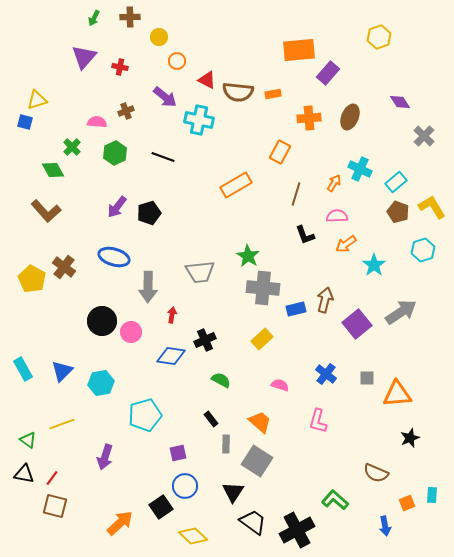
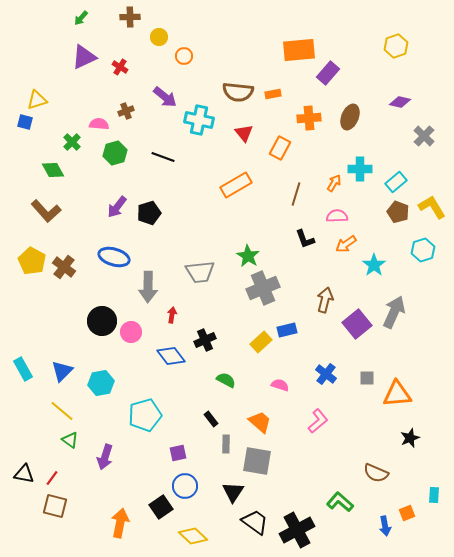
green arrow at (94, 18): moved 13 px left; rotated 14 degrees clockwise
yellow hexagon at (379, 37): moved 17 px right, 9 px down
purple triangle at (84, 57): rotated 24 degrees clockwise
orange circle at (177, 61): moved 7 px right, 5 px up
red cross at (120, 67): rotated 21 degrees clockwise
red triangle at (207, 80): moved 37 px right, 53 px down; rotated 24 degrees clockwise
purple diamond at (400, 102): rotated 45 degrees counterclockwise
pink semicircle at (97, 122): moved 2 px right, 2 px down
green cross at (72, 147): moved 5 px up
orange rectangle at (280, 152): moved 4 px up
green hexagon at (115, 153): rotated 10 degrees clockwise
cyan cross at (360, 169): rotated 25 degrees counterclockwise
black L-shape at (305, 235): moved 4 px down
yellow pentagon at (32, 279): moved 18 px up
gray cross at (263, 288): rotated 28 degrees counterclockwise
blue rectangle at (296, 309): moved 9 px left, 21 px down
gray arrow at (401, 312): moved 7 px left; rotated 32 degrees counterclockwise
yellow rectangle at (262, 339): moved 1 px left, 3 px down
blue diamond at (171, 356): rotated 44 degrees clockwise
green semicircle at (221, 380): moved 5 px right
pink L-shape at (318, 421): rotated 145 degrees counterclockwise
yellow line at (62, 424): moved 13 px up; rotated 60 degrees clockwise
green triangle at (28, 440): moved 42 px right
gray square at (257, 461): rotated 24 degrees counterclockwise
cyan rectangle at (432, 495): moved 2 px right
green L-shape at (335, 500): moved 5 px right, 2 px down
orange square at (407, 503): moved 10 px down
black trapezoid at (253, 522): moved 2 px right
orange arrow at (120, 523): rotated 36 degrees counterclockwise
